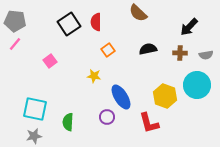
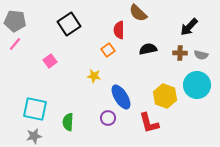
red semicircle: moved 23 px right, 8 px down
gray semicircle: moved 5 px left; rotated 24 degrees clockwise
purple circle: moved 1 px right, 1 px down
